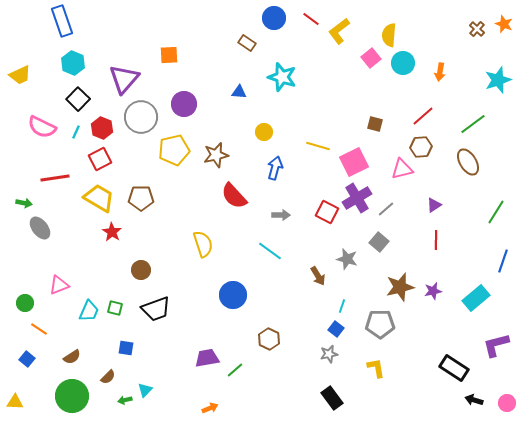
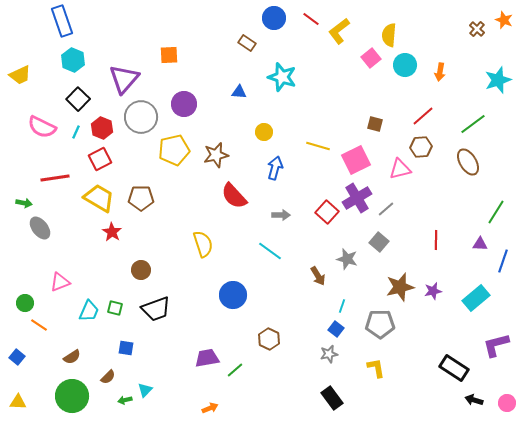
orange star at (504, 24): moved 4 px up
cyan hexagon at (73, 63): moved 3 px up
cyan circle at (403, 63): moved 2 px right, 2 px down
pink square at (354, 162): moved 2 px right, 2 px up
pink triangle at (402, 169): moved 2 px left
purple triangle at (434, 205): moved 46 px right, 39 px down; rotated 35 degrees clockwise
red square at (327, 212): rotated 15 degrees clockwise
pink triangle at (59, 285): moved 1 px right, 3 px up
orange line at (39, 329): moved 4 px up
blue square at (27, 359): moved 10 px left, 2 px up
yellow triangle at (15, 402): moved 3 px right
